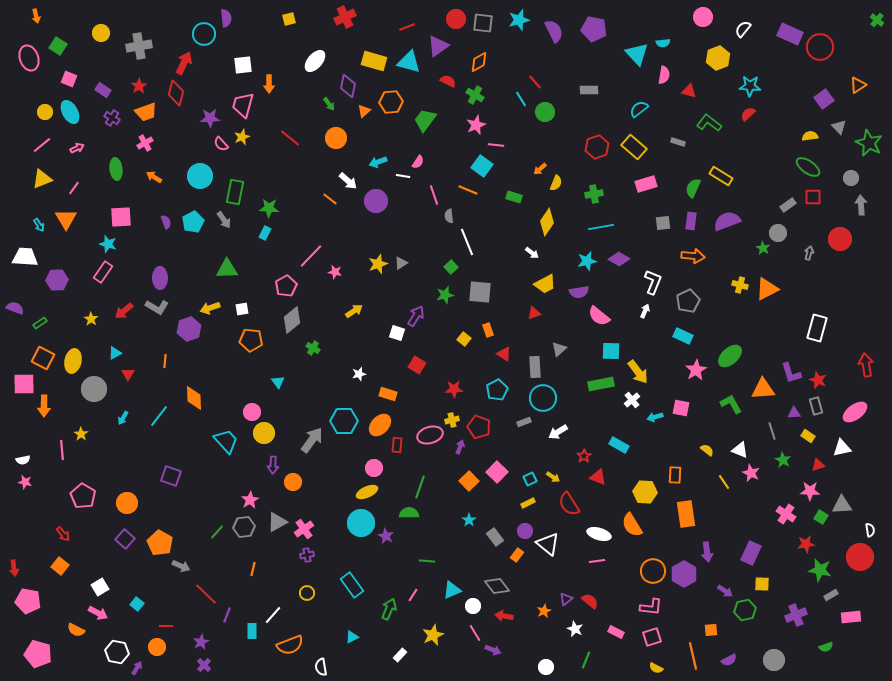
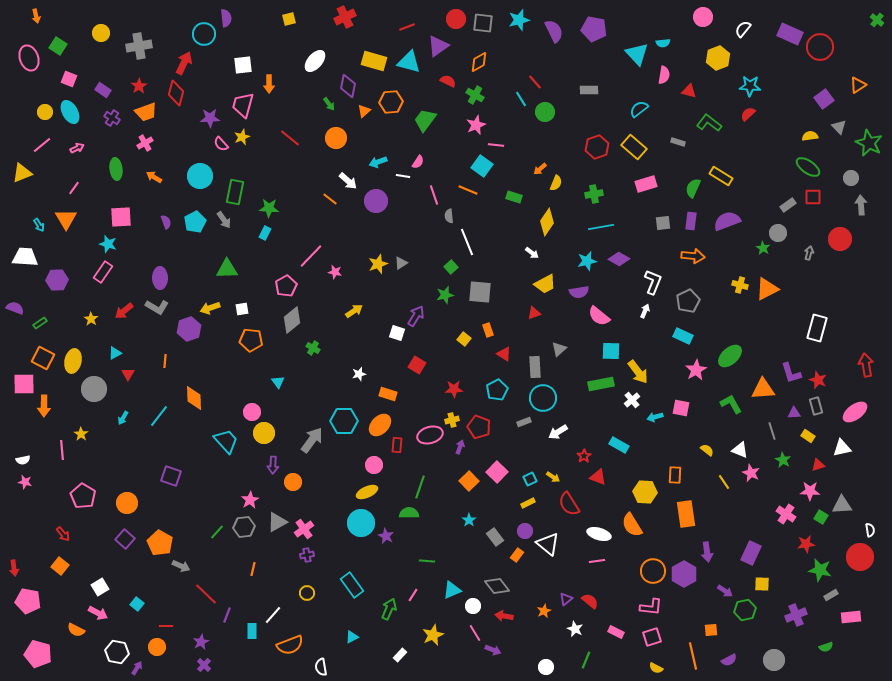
yellow triangle at (42, 179): moved 20 px left, 6 px up
cyan pentagon at (193, 222): moved 2 px right
pink circle at (374, 468): moved 3 px up
